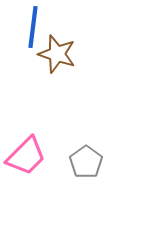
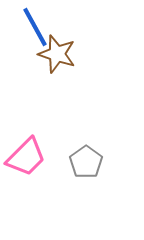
blue line: moved 2 px right; rotated 36 degrees counterclockwise
pink trapezoid: moved 1 px down
